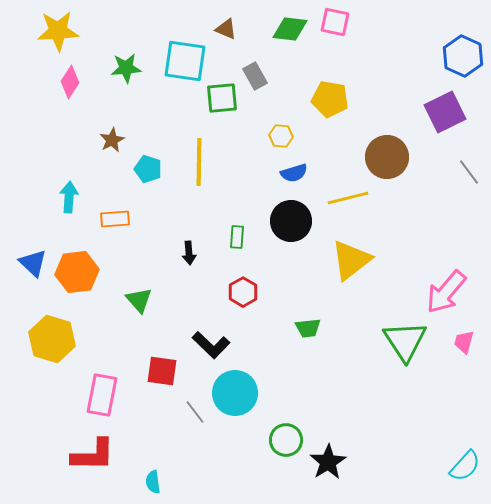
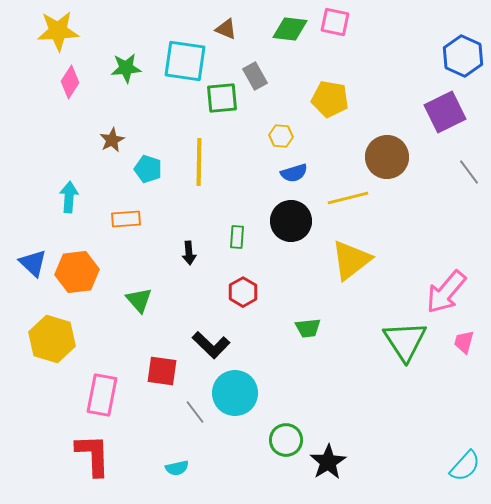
orange rectangle at (115, 219): moved 11 px right
red L-shape at (93, 455): rotated 93 degrees counterclockwise
cyan semicircle at (153, 482): moved 24 px right, 14 px up; rotated 95 degrees counterclockwise
